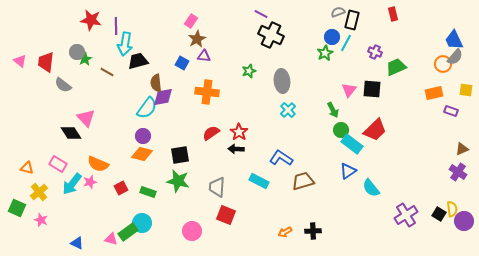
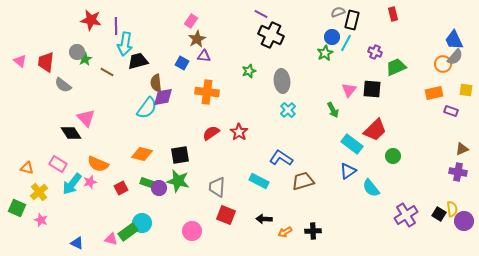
green circle at (341, 130): moved 52 px right, 26 px down
purple circle at (143, 136): moved 16 px right, 52 px down
black arrow at (236, 149): moved 28 px right, 70 px down
purple cross at (458, 172): rotated 24 degrees counterclockwise
green rectangle at (148, 192): moved 9 px up
